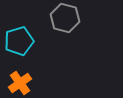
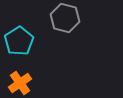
cyan pentagon: rotated 16 degrees counterclockwise
